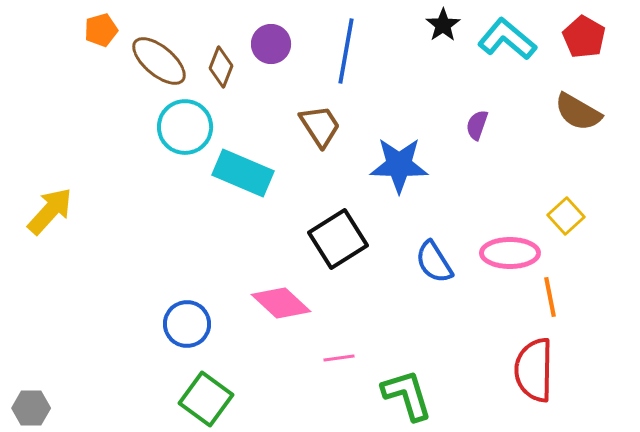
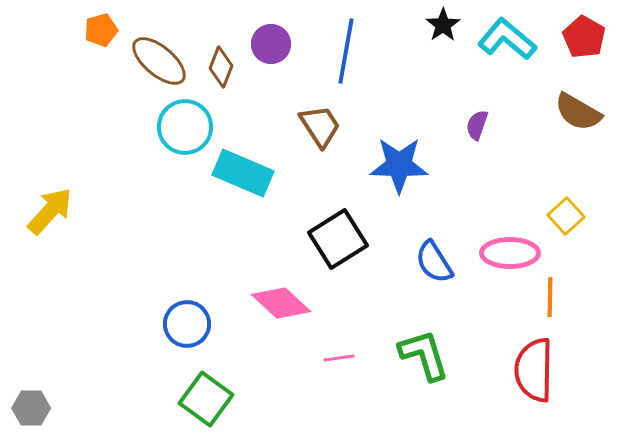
orange line: rotated 12 degrees clockwise
green L-shape: moved 17 px right, 40 px up
